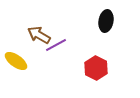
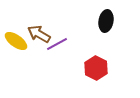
brown arrow: moved 1 px up
purple line: moved 1 px right, 1 px up
yellow ellipse: moved 20 px up
